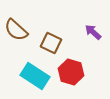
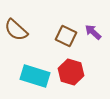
brown square: moved 15 px right, 7 px up
cyan rectangle: rotated 16 degrees counterclockwise
